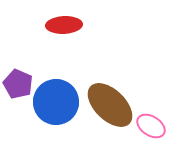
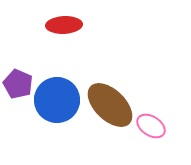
blue circle: moved 1 px right, 2 px up
